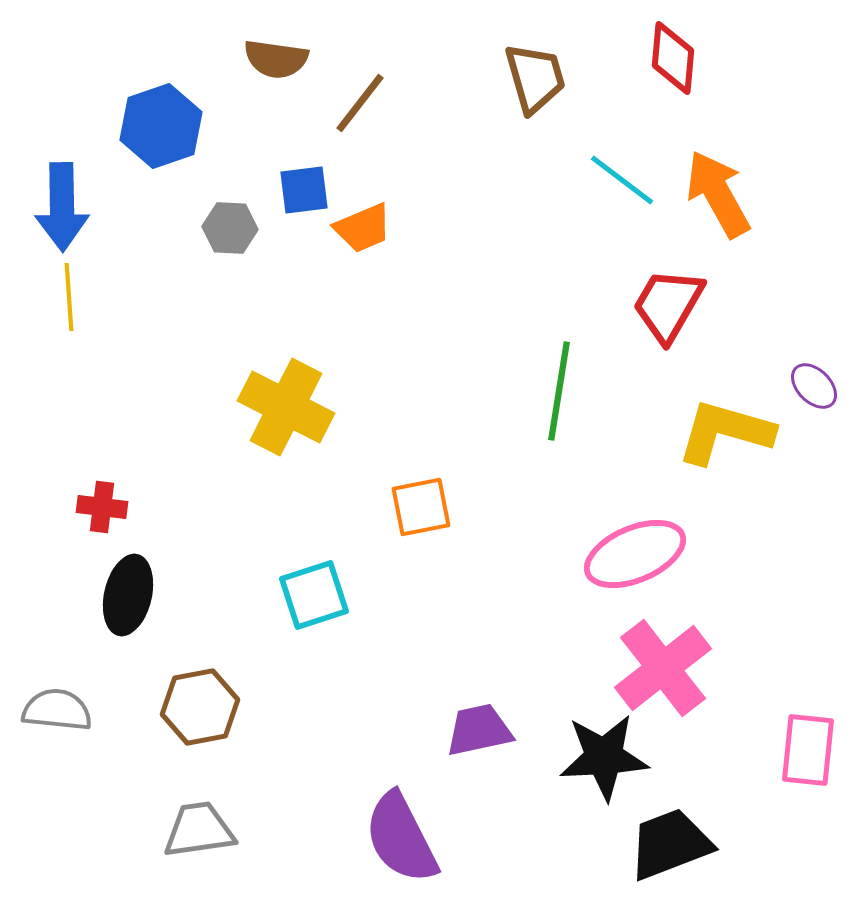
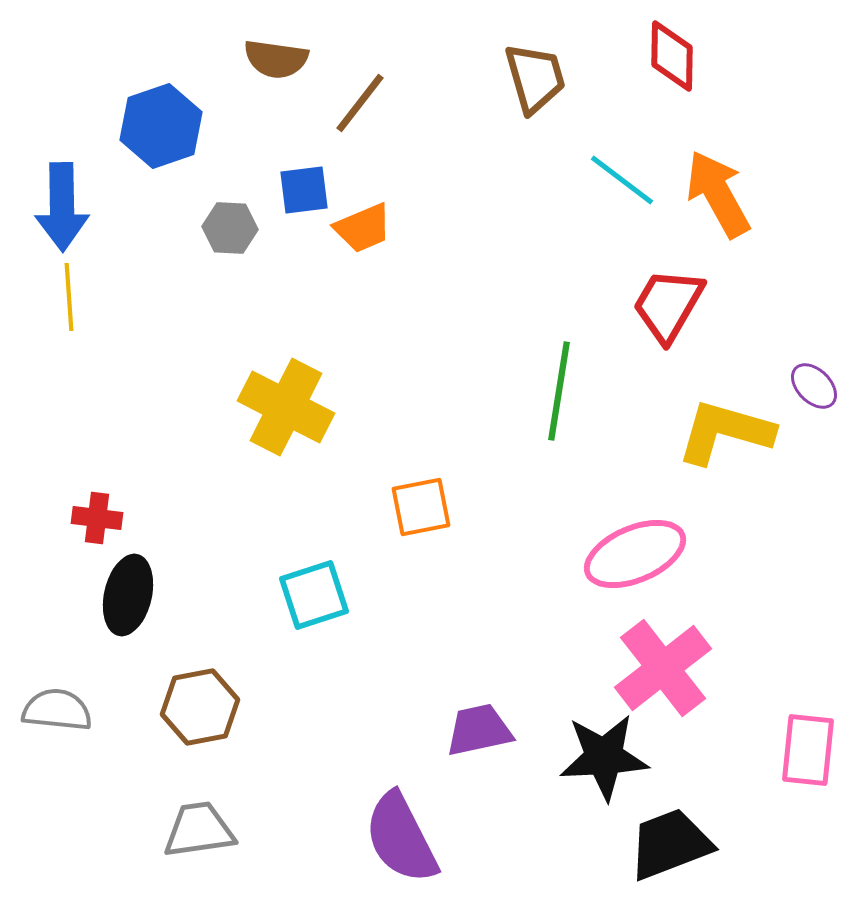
red diamond: moved 1 px left, 2 px up; rotated 4 degrees counterclockwise
red cross: moved 5 px left, 11 px down
